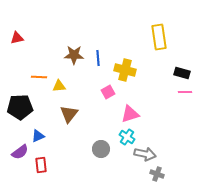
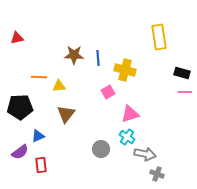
brown triangle: moved 3 px left
